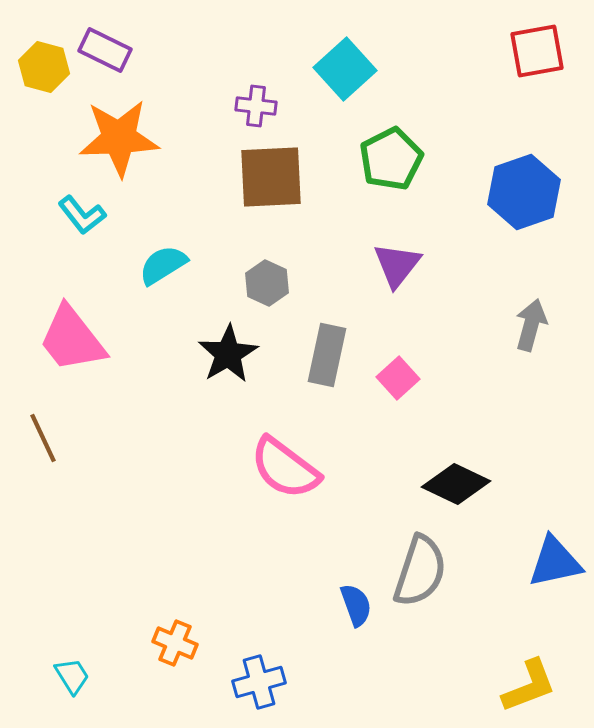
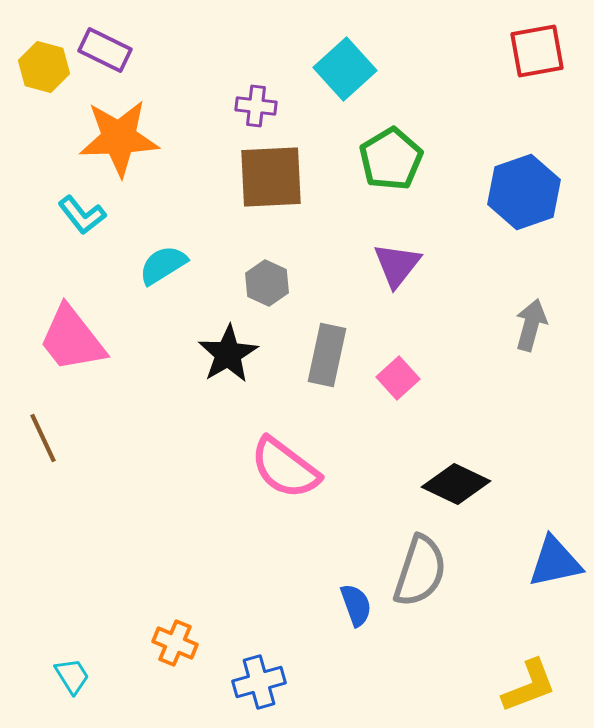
green pentagon: rotated 4 degrees counterclockwise
